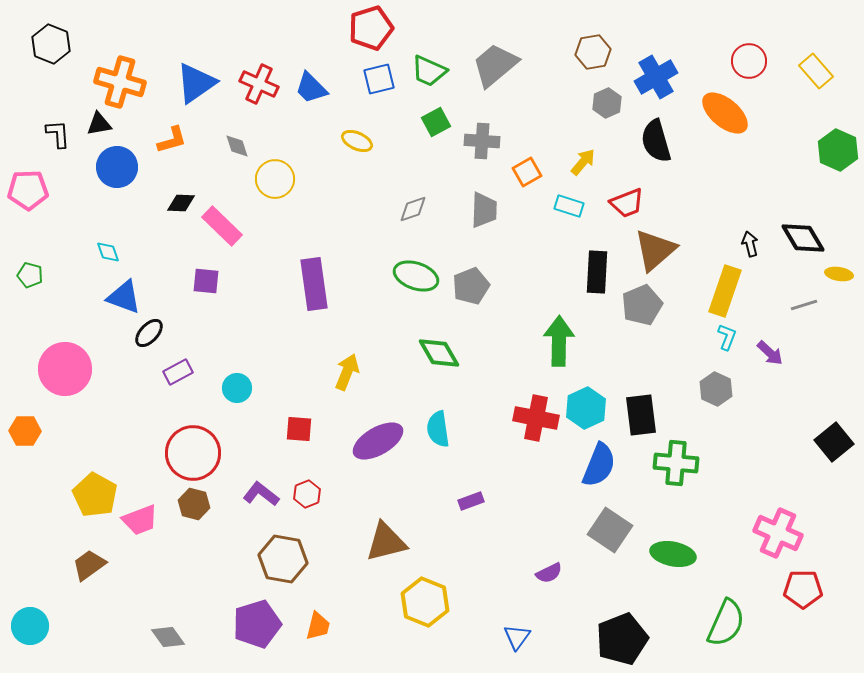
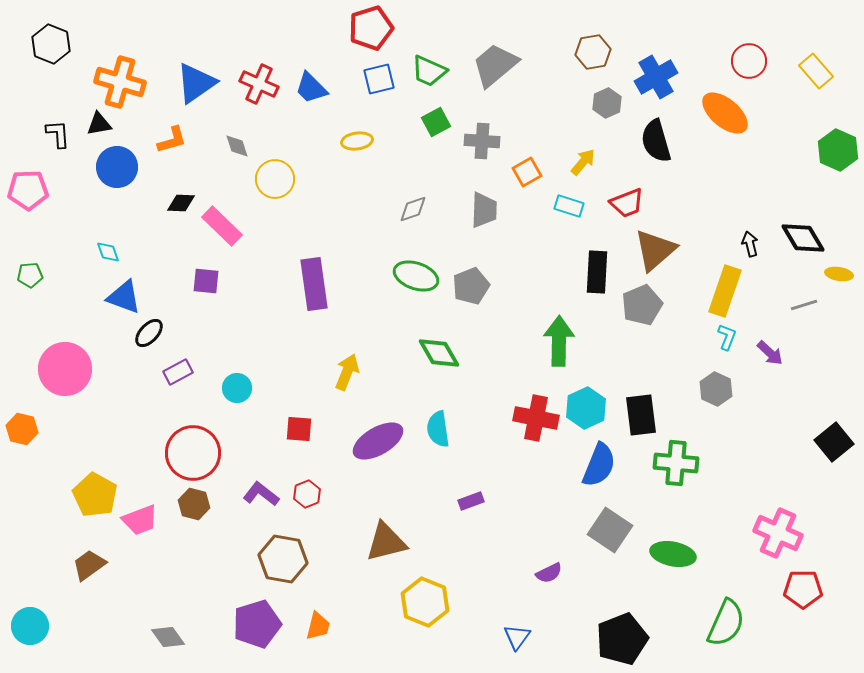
yellow ellipse at (357, 141): rotated 32 degrees counterclockwise
green pentagon at (30, 275): rotated 20 degrees counterclockwise
orange hexagon at (25, 431): moved 3 px left, 2 px up; rotated 12 degrees clockwise
